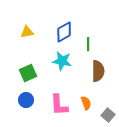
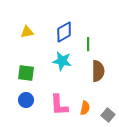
green square: moved 2 px left; rotated 30 degrees clockwise
orange semicircle: moved 1 px left, 5 px down; rotated 32 degrees clockwise
